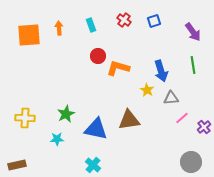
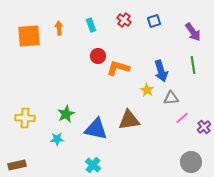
orange square: moved 1 px down
